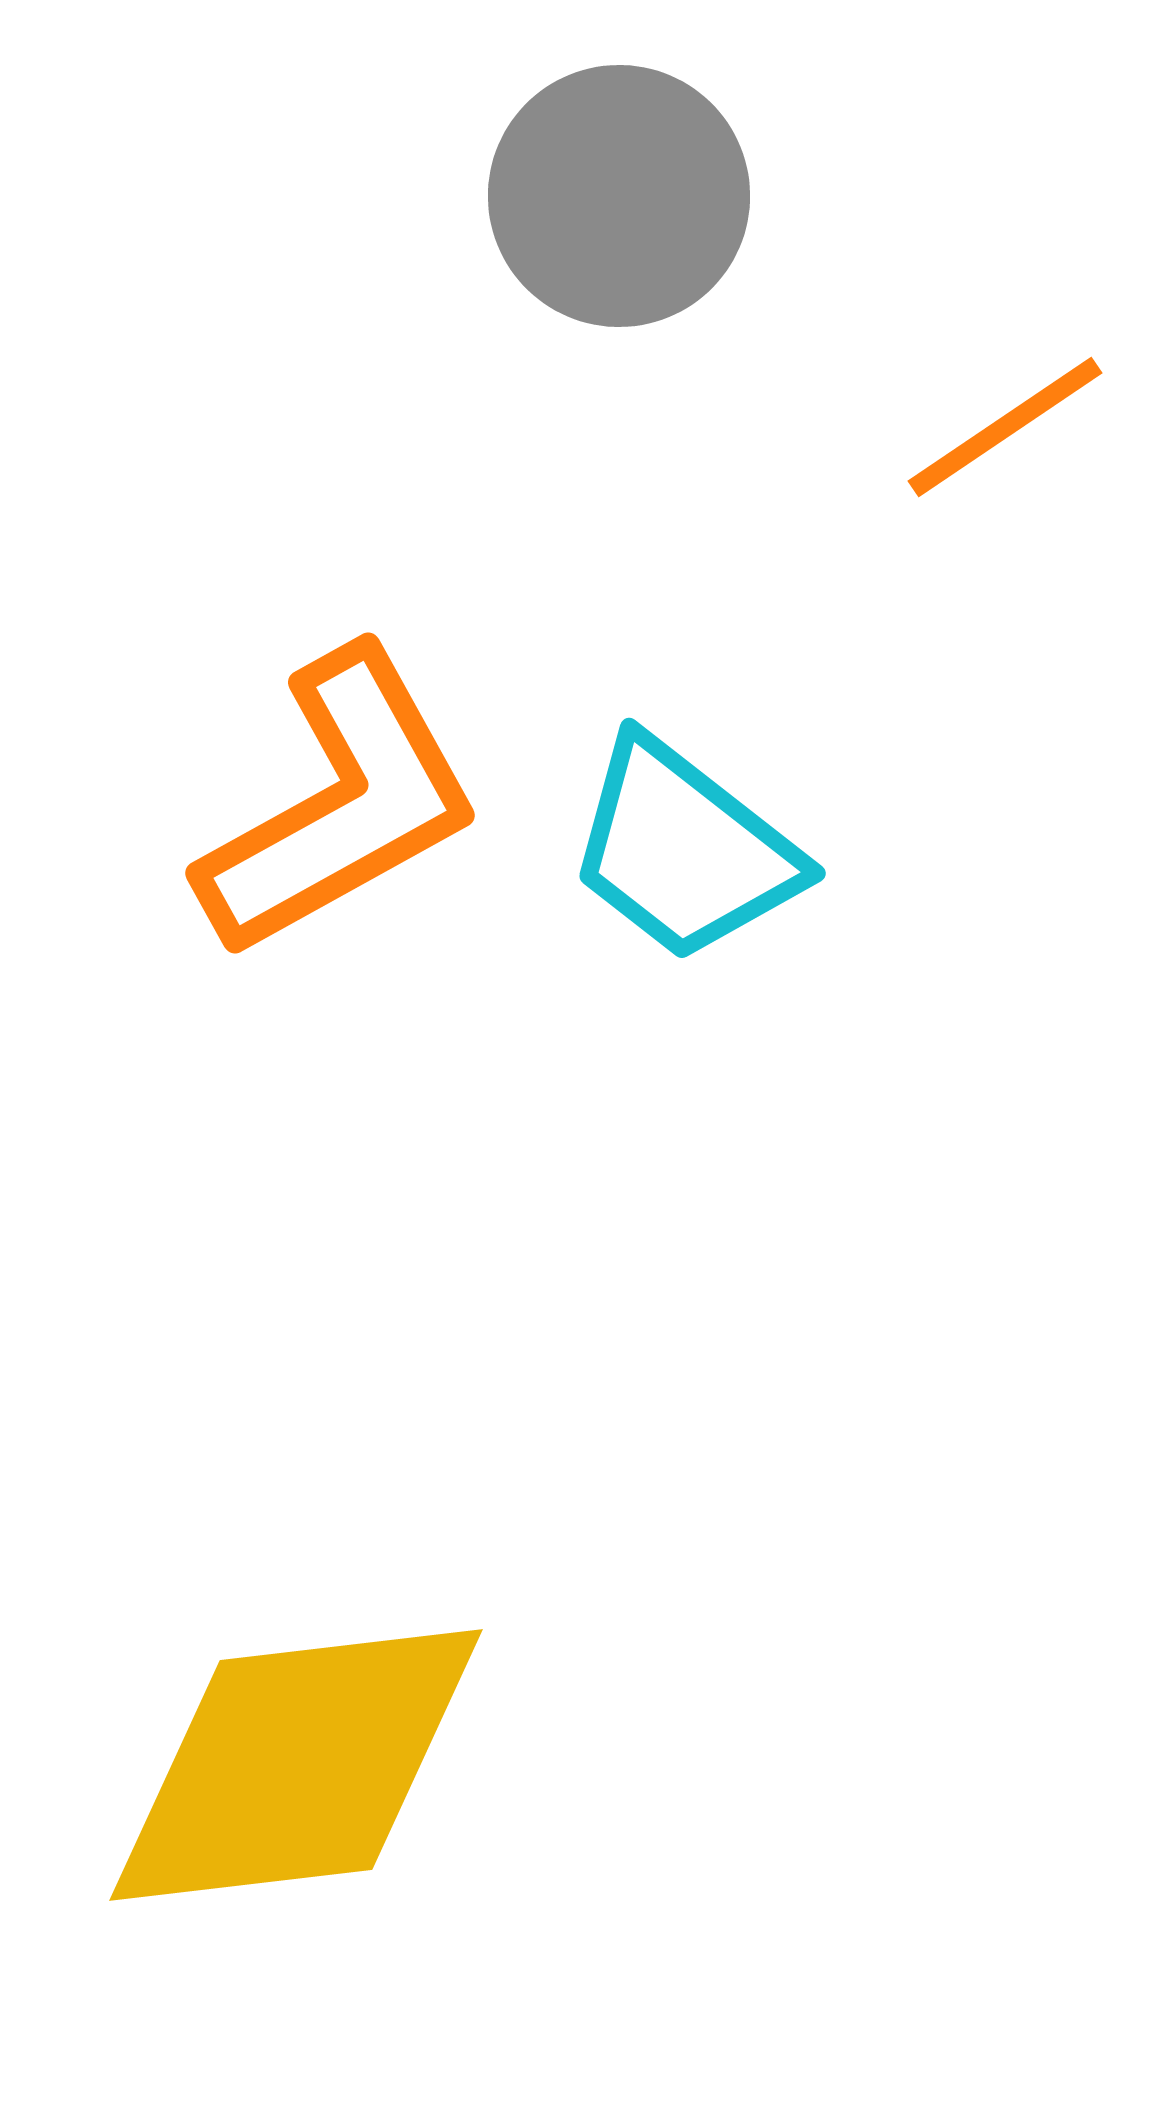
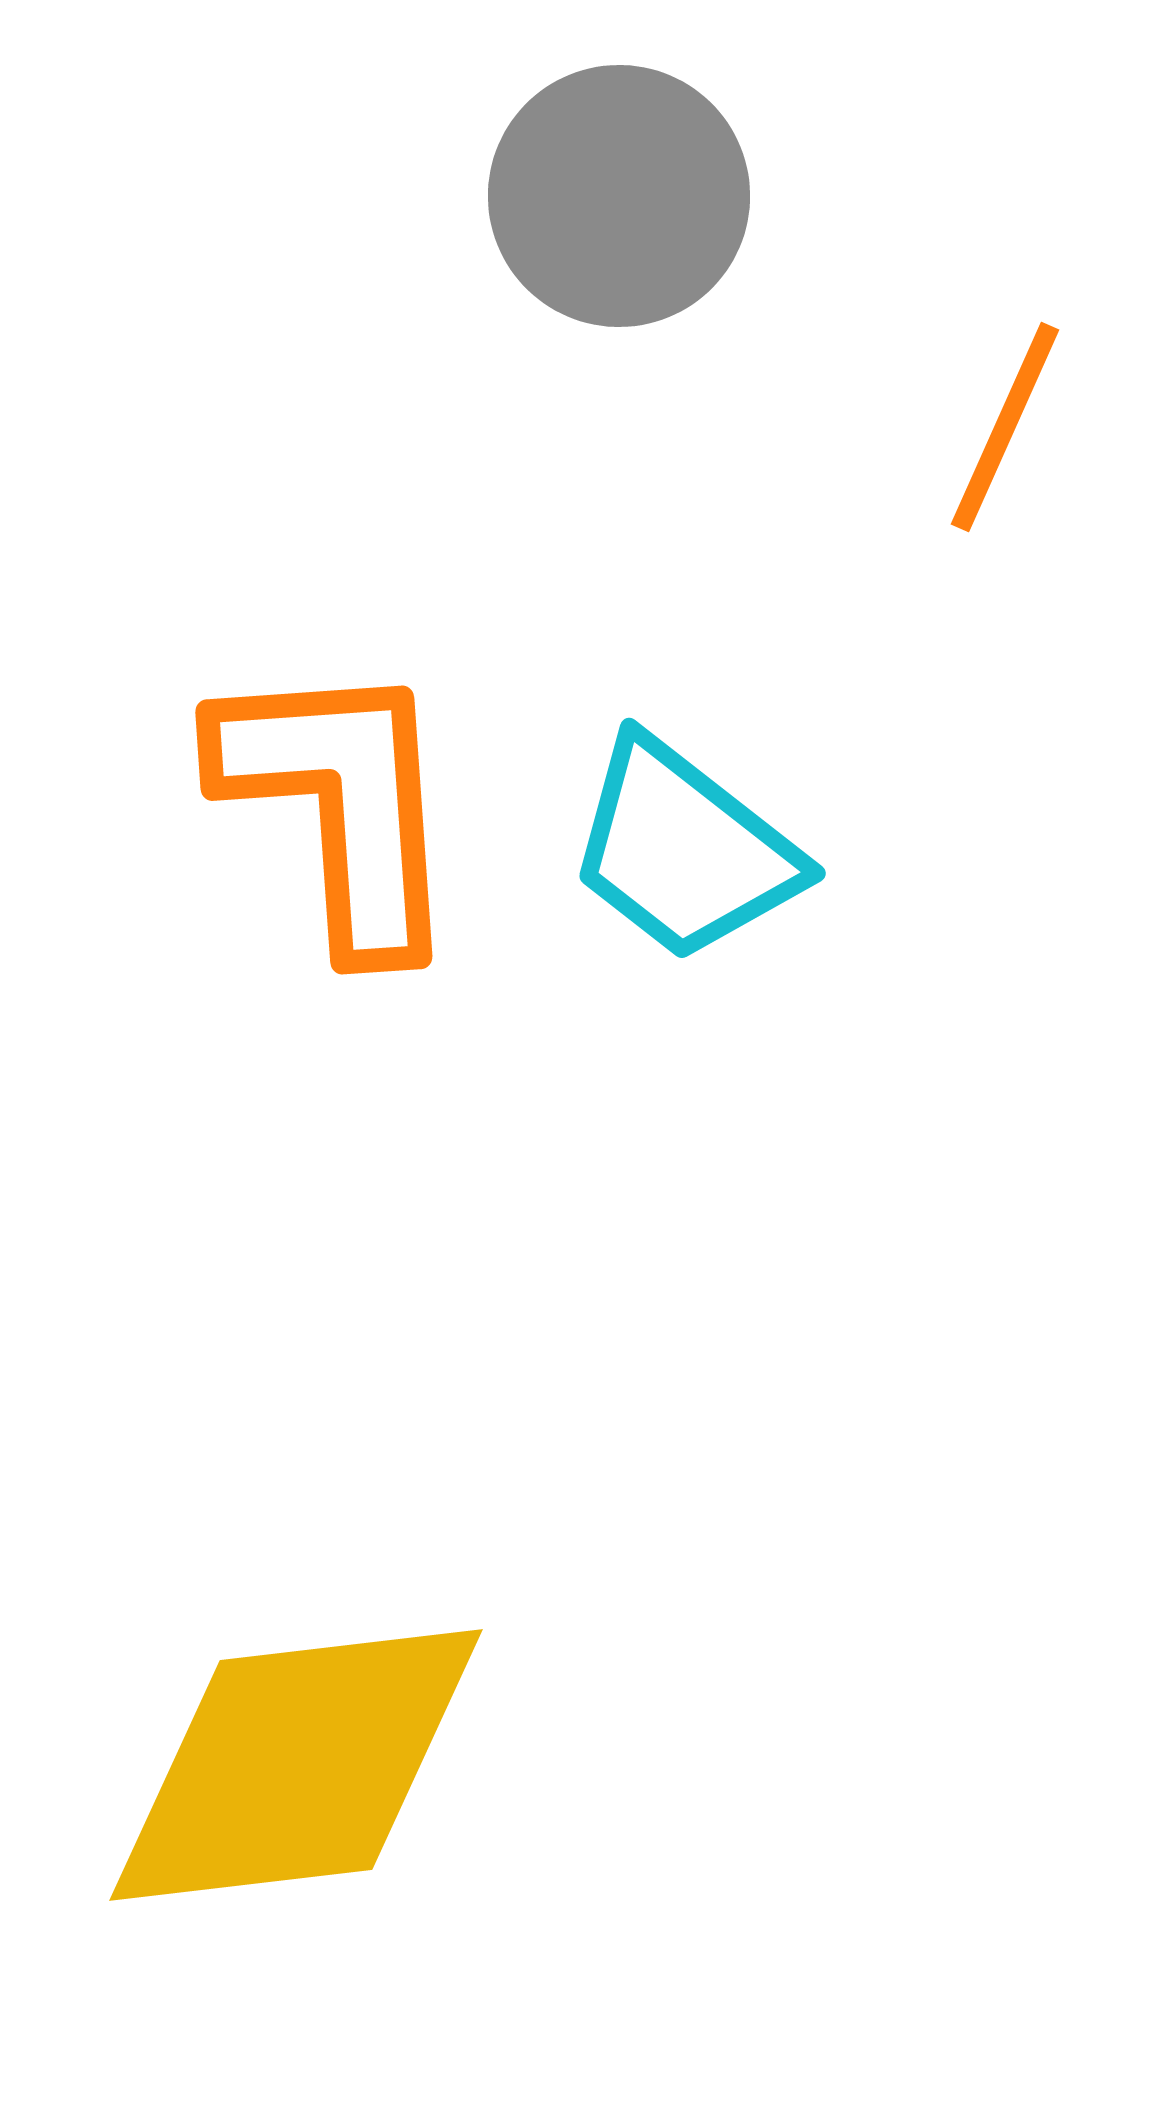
orange line: rotated 32 degrees counterclockwise
orange L-shape: rotated 65 degrees counterclockwise
